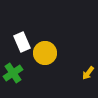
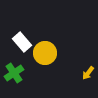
white rectangle: rotated 18 degrees counterclockwise
green cross: moved 1 px right
